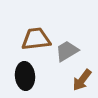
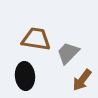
brown trapezoid: rotated 16 degrees clockwise
gray trapezoid: moved 1 px right, 2 px down; rotated 15 degrees counterclockwise
